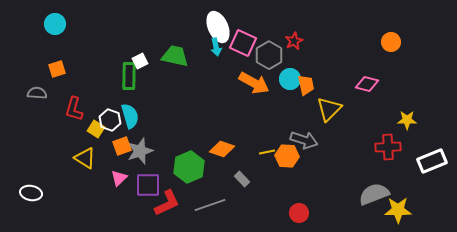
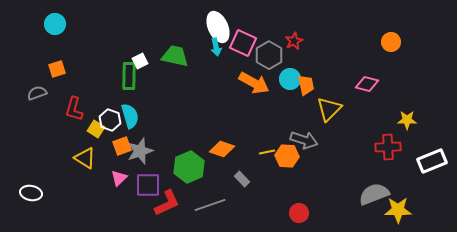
gray semicircle at (37, 93): rotated 24 degrees counterclockwise
